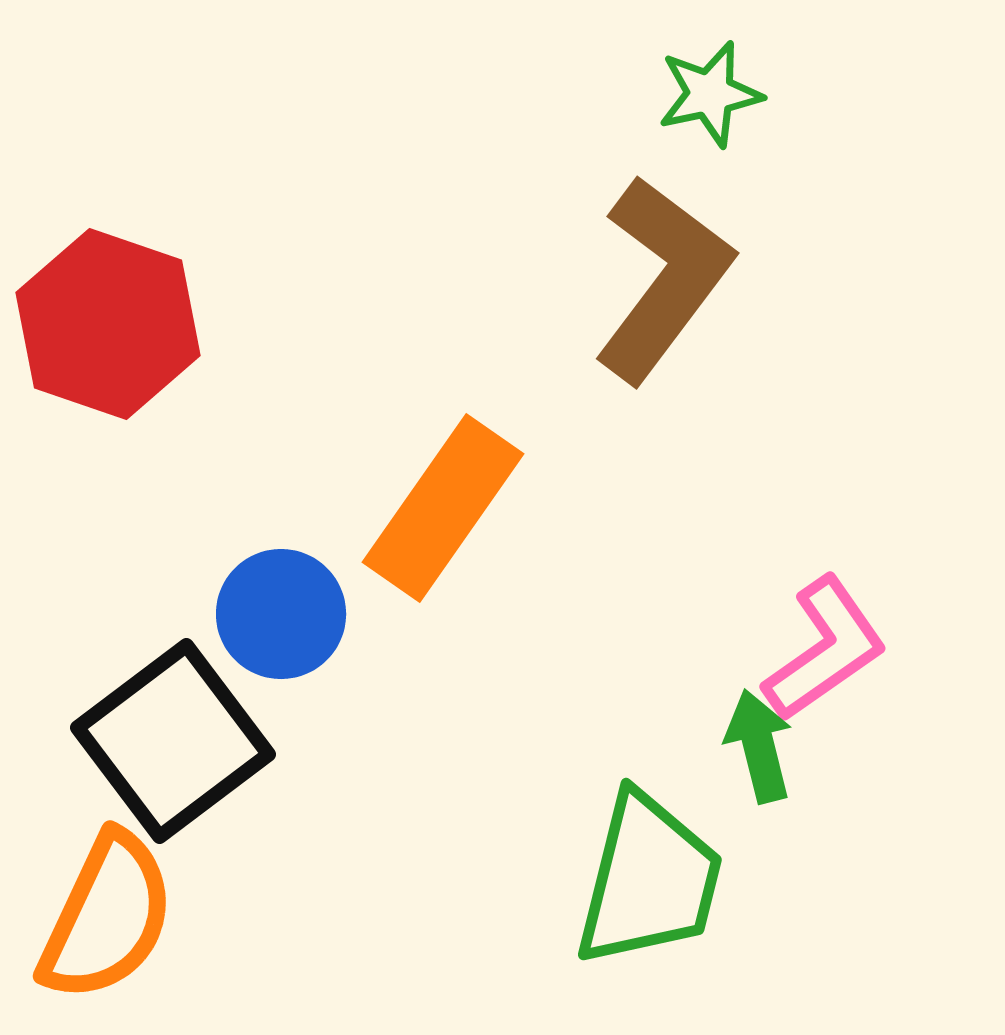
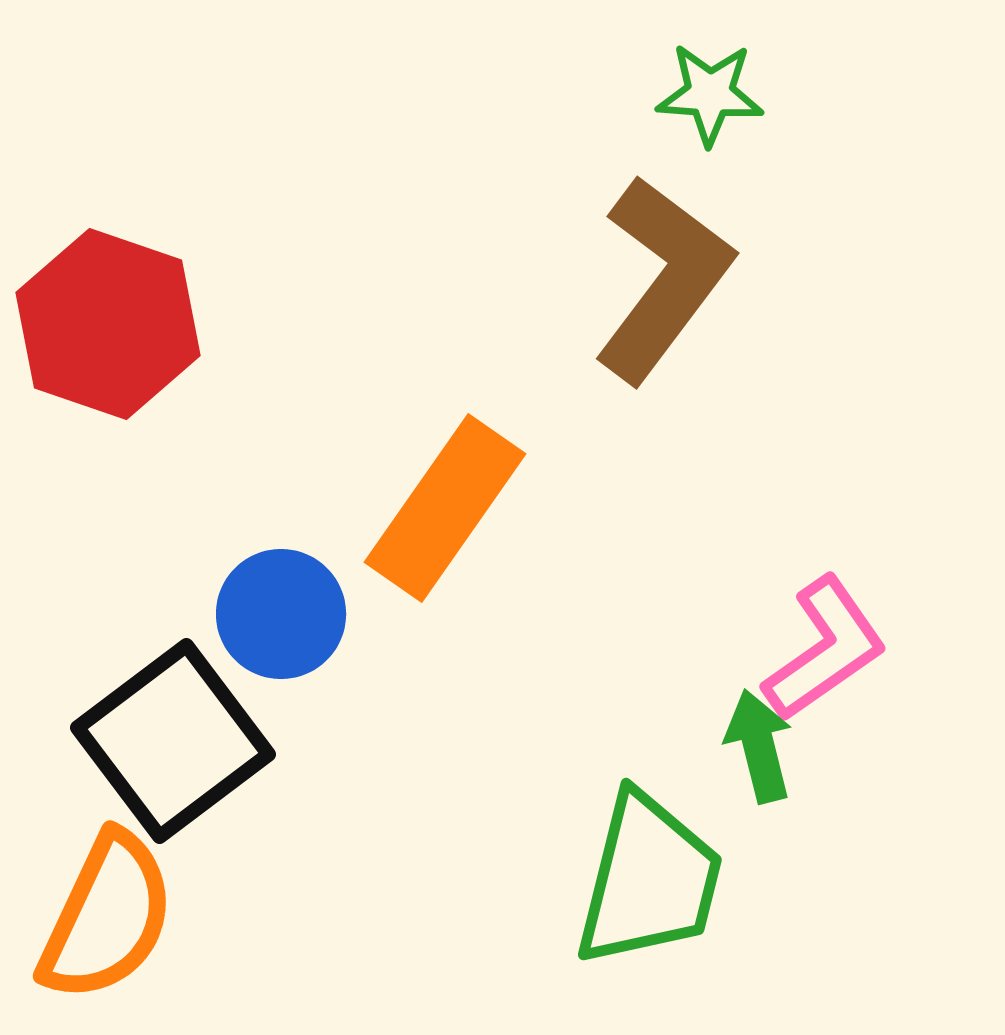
green star: rotated 16 degrees clockwise
orange rectangle: moved 2 px right
